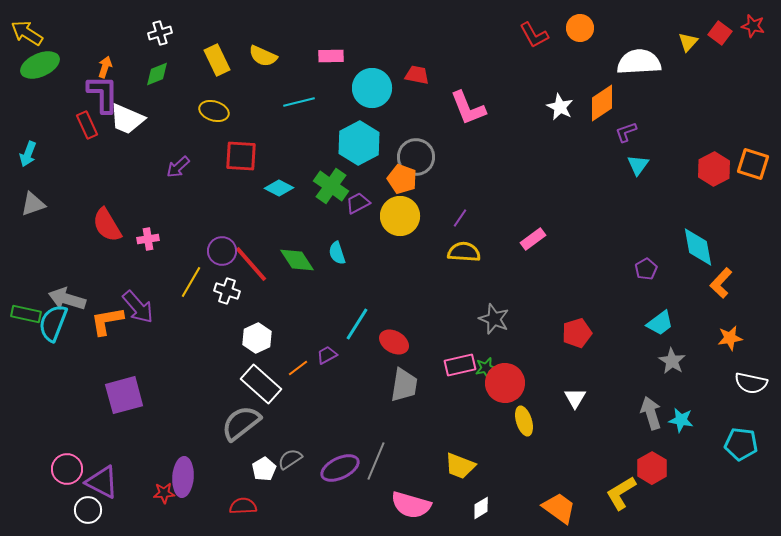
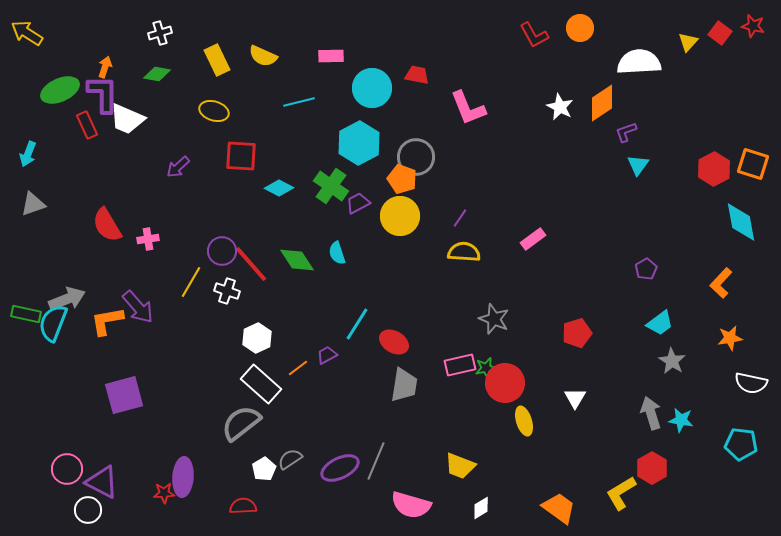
green ellipse at (40, 65): moved 20 px right, 25 px down
green diamond at (157, 74): rotated 32 degrees clockwise
cyan diamond at (698, 247): moved 43 px right, 25 px up
gray arrow at (67, 299): rotated 141 degrees clockwise
